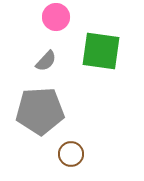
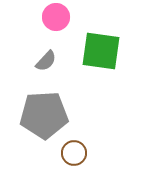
gray pentagon: moved 4 px right, 4 px down
brown circle: moved 3 px right, 1 px up
